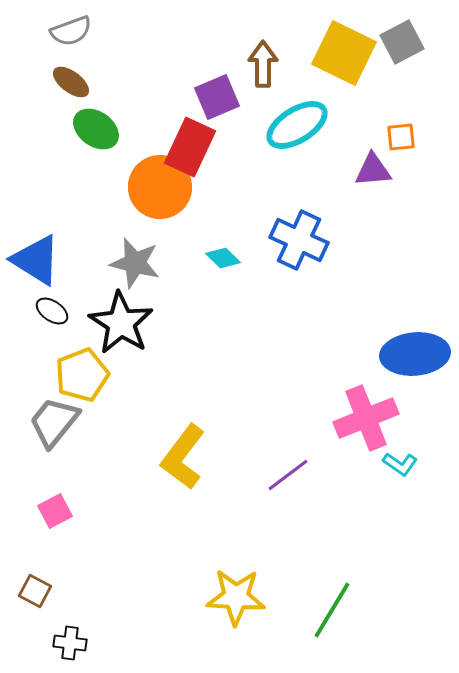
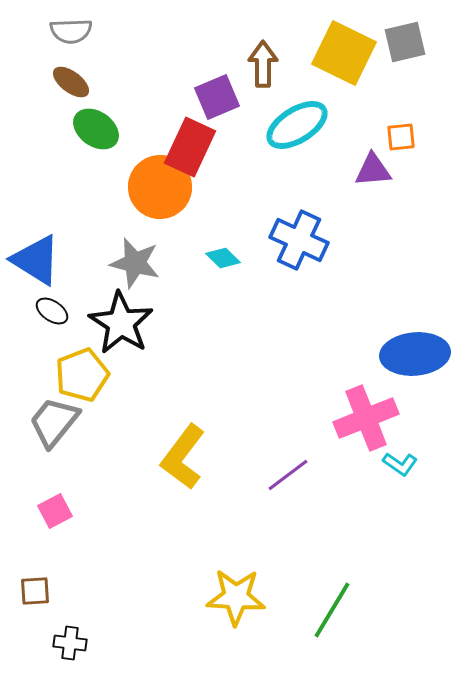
gray semicircle: rotated 18 degrees clockwise
gray square: moved 3 px right; rotated 15 degrees clockwise
brown square: rotated 32 degrees counterclockwise
